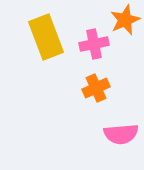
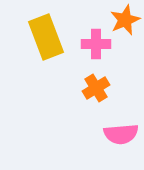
pink cross: moved 2 px right; rotated 12 degrees clockwise
orange cross: rotated 8 degrees counterclockwise
